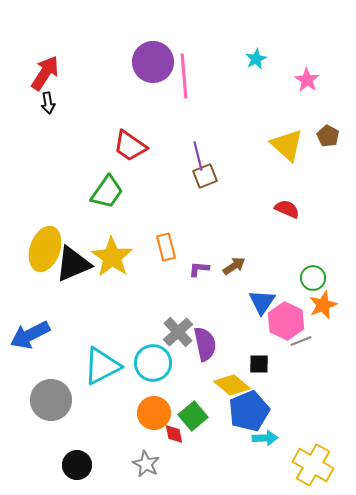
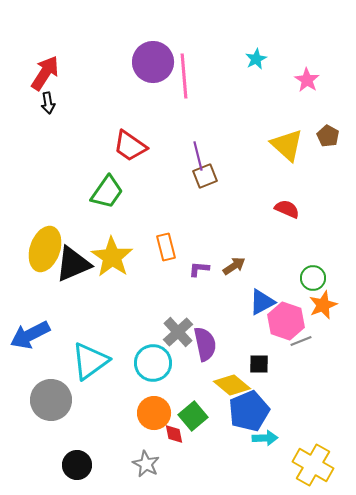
blue triangle: rotated 28 degrees clockwise
pink hexagon: rotated 6 degrees counterclockwise
cyan triangle: moved 12 px left, 5 px up; rotated 9 degrees counterclockwise
